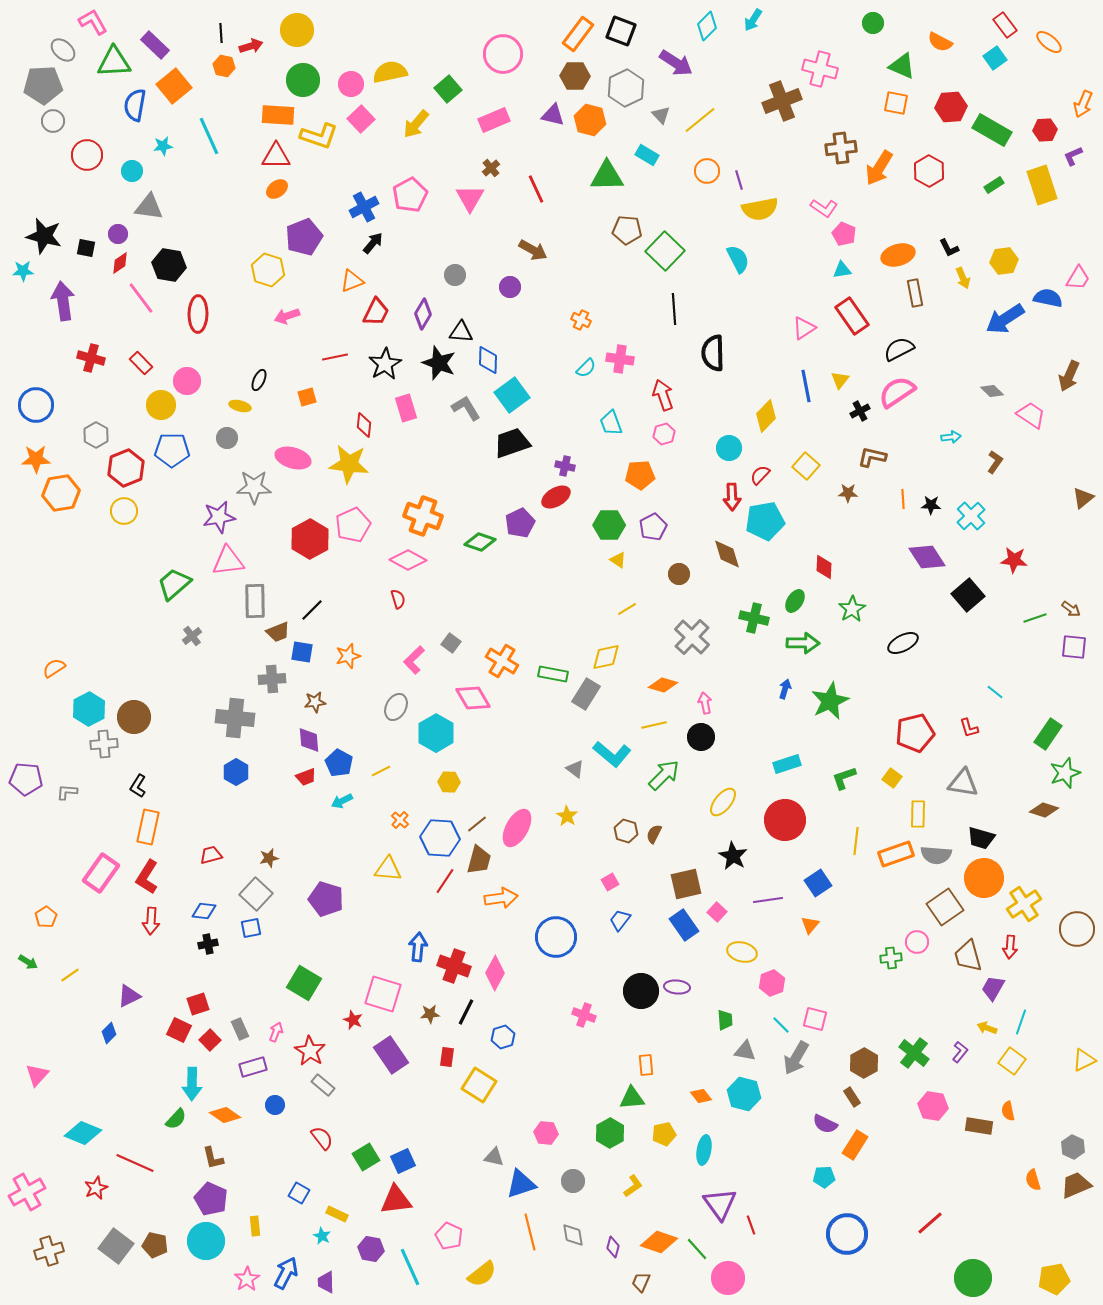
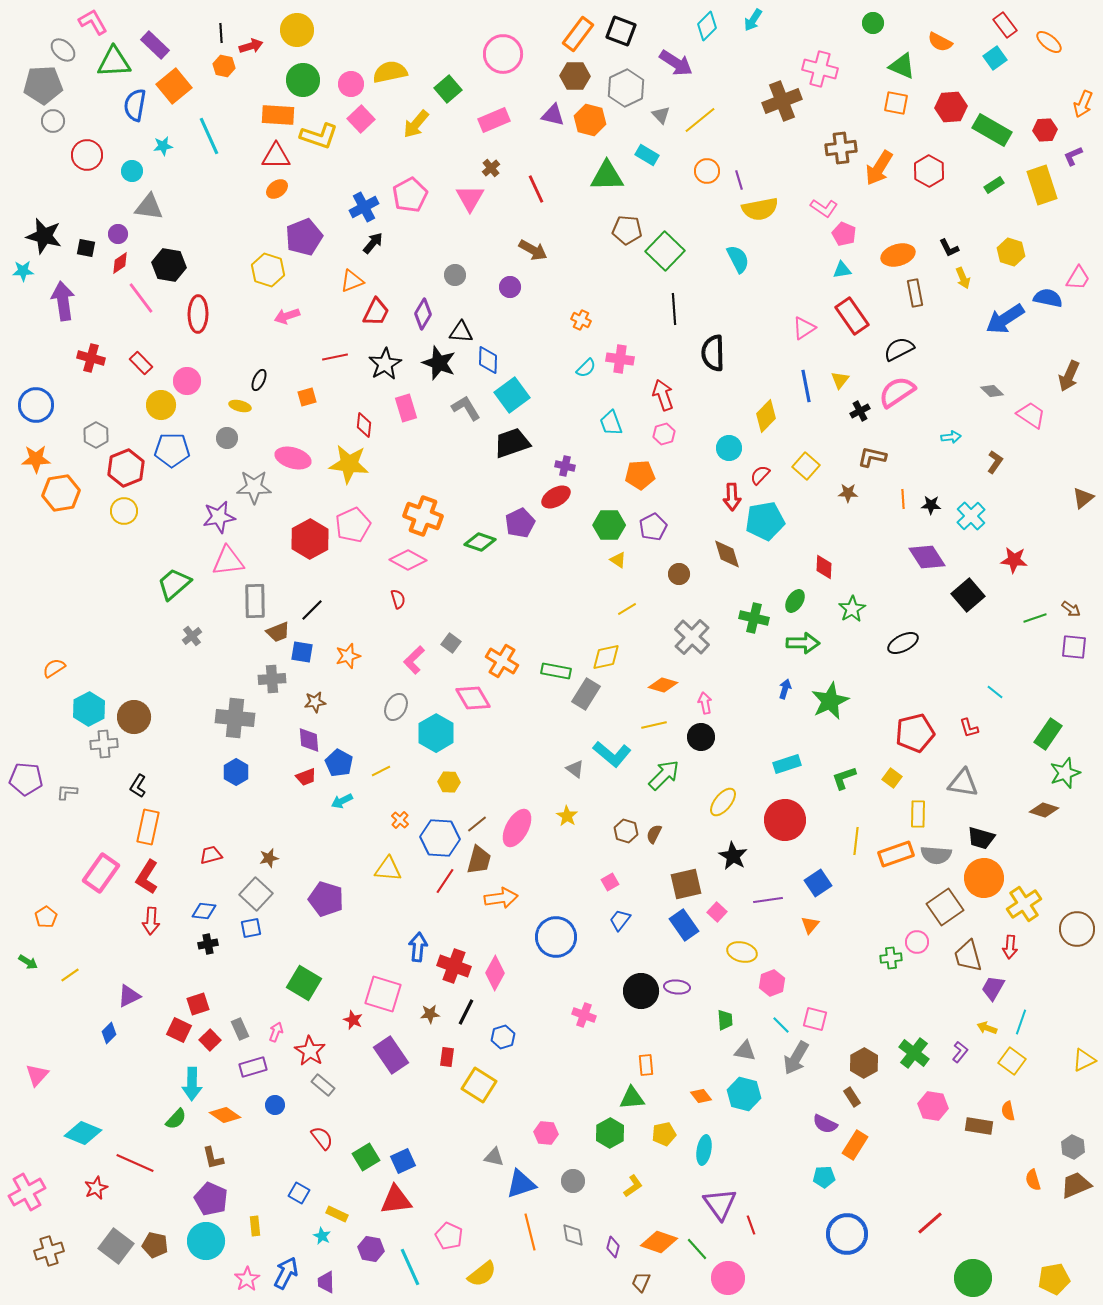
yellow hexagon at (1004, 261): moved 7 px right, 9 px up; rotated 24 degrees clockwise
green rectangle at (553, 674): moved 3 px right, 3 px up
